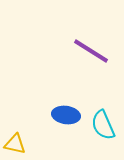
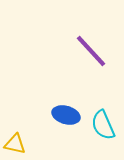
purple line: rotated 15 degrees clockwise
blue ellipse: rotated 8 degrees clockwise
